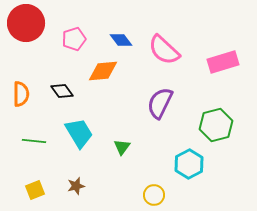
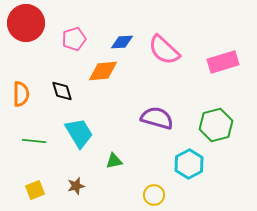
blue diamond: moved 1 px right, 2 px down; rotated 55 degrees counterclockwise
black diamond: rotated 20 degrees clockwise
purple semicircle: moved 3 px left, 15 px down; rotated 80 degrees clockwise
green triangle: moved 8 px left, 14 px down; rotated 42 degrees clockwise
